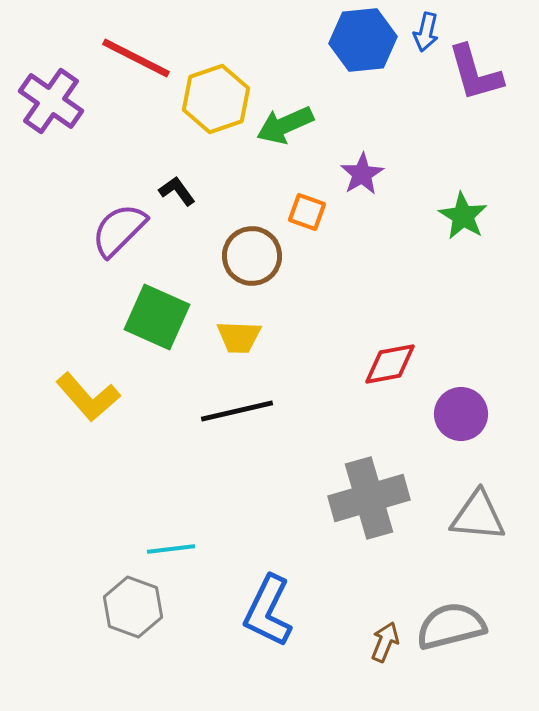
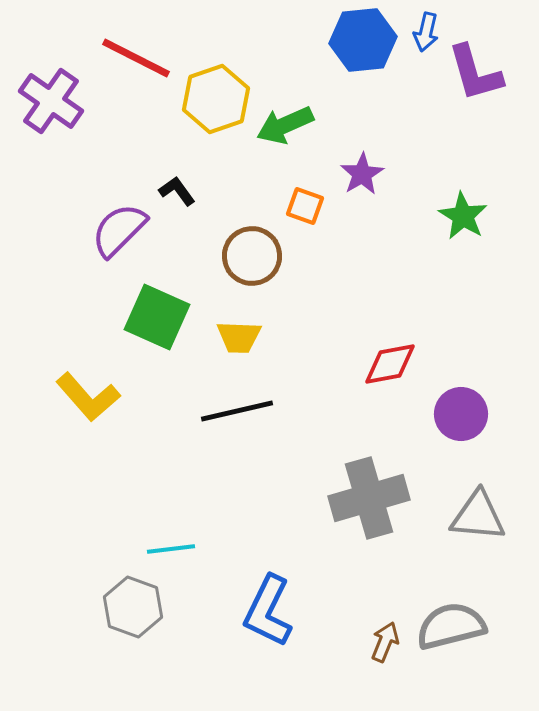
orange square: moved 2 px left, 6 px up
